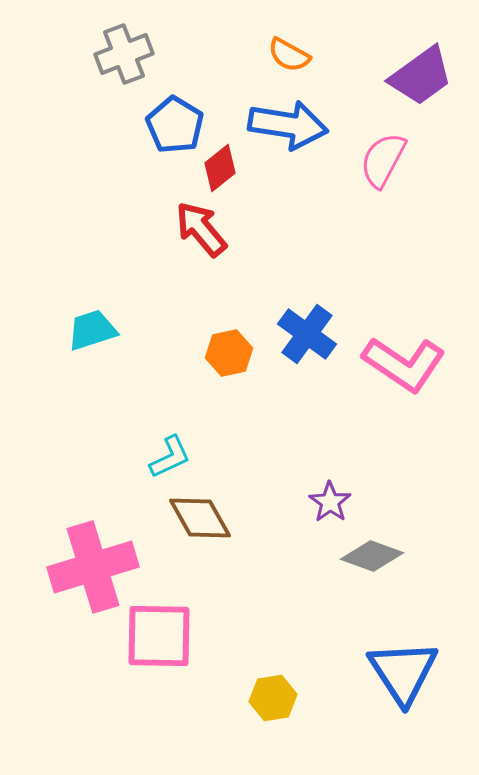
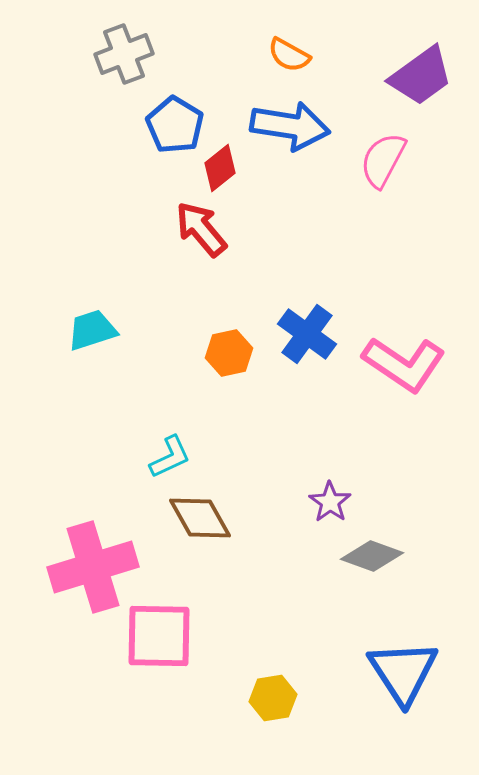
blue arrow: moved 2 px right, 1 px down
